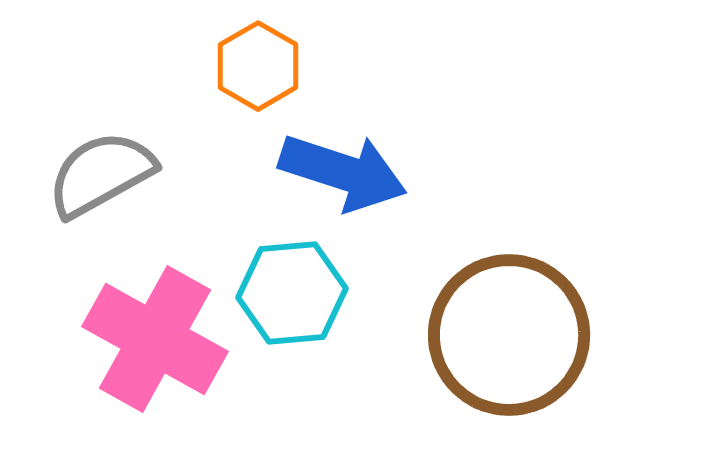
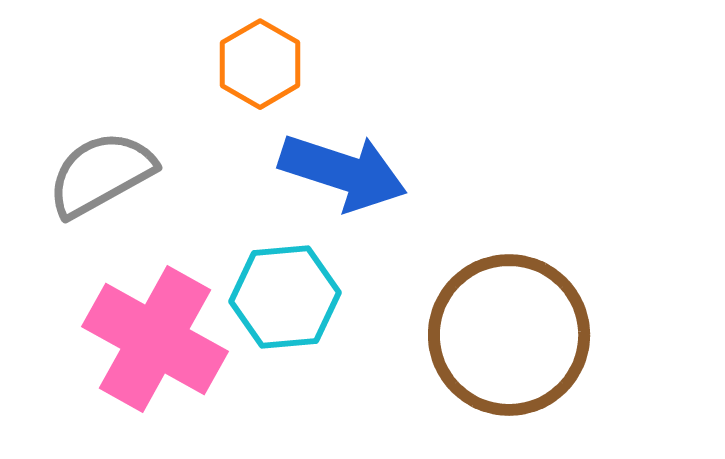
orange hexagon: moved 2 px right, 2 px up
cyan hexagon: moved 7 px left, 4 px down
